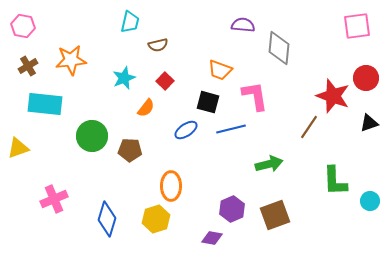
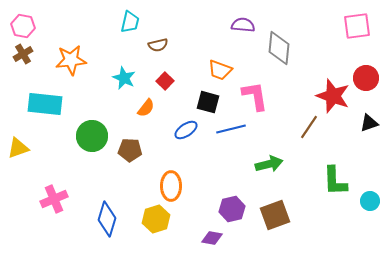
brown cross: moved 5 px left, 12 px up
cyan star: rotated 25 degrees counterclockwise
purple hexagon: rotated 10 degrees clockwise
